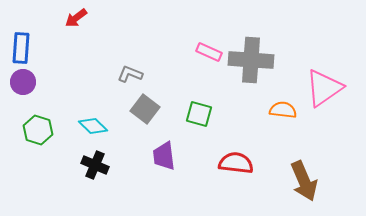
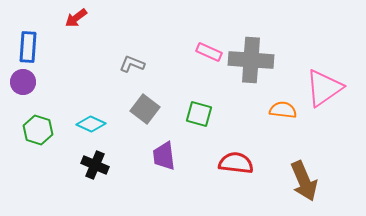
blue rectangle: moved 7 px right, 1 px up
gray L-shape: moved 2 px right, 10 px up
cyan diamond: moved 2 px left, 2 px up; rotated 20 degrees counterclockwise
